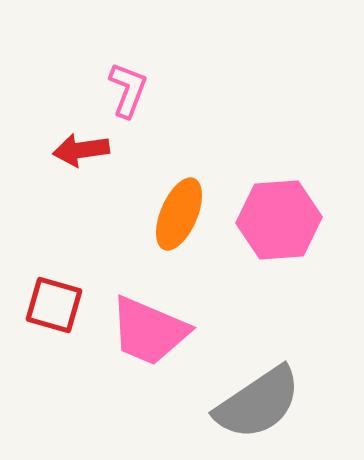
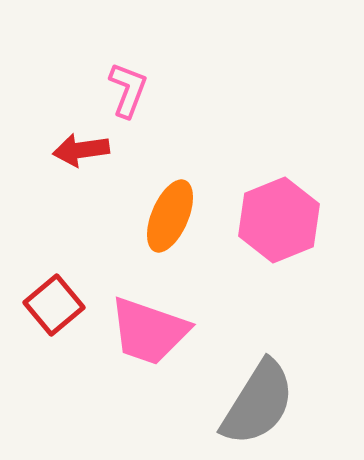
orange ellipse: moved 9 px left, 2 px down
pink hexagon: rotated 18 degrees counterclockwise
red square: rotated 34 degrees clockwise
pink trapezoid: rotated 4 degrees counterclockwise
gray semicircle: rotated 24 degrees counterclockwise
